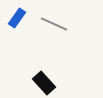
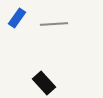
gray line: rotated 28 degrees counterclockwise
